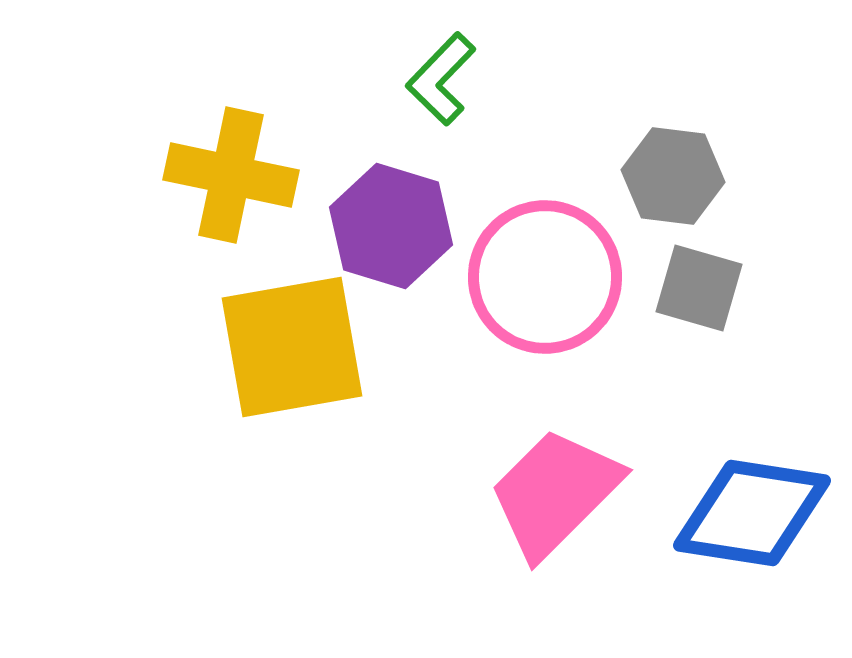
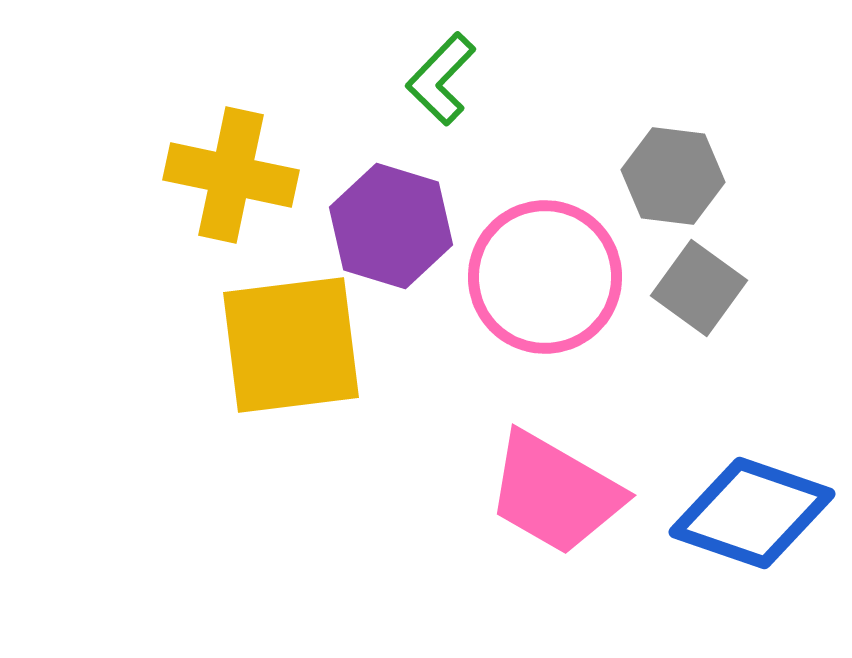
gray square: rotated 20 degrees clockwise
yellow square: moved 1 px left, 2 px up; rotated 3 degrees clockwise
pink trapezoid: rotated 105 degrees counterclockwise
blue diamond: rotated 10 degrees clockwise
